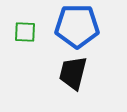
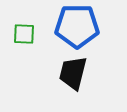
green square: moved 1 px left, 2 px down
